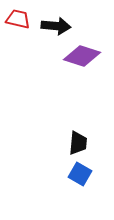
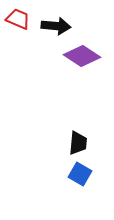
red trapezoid: rotated 10 degrees clockwise
purple diamond: rotated 15 degrees clockwise
